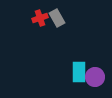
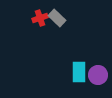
gray rectangle: rotated 18 degrees counterclockwise
purple circle: moved 3 px right, 2 px up
